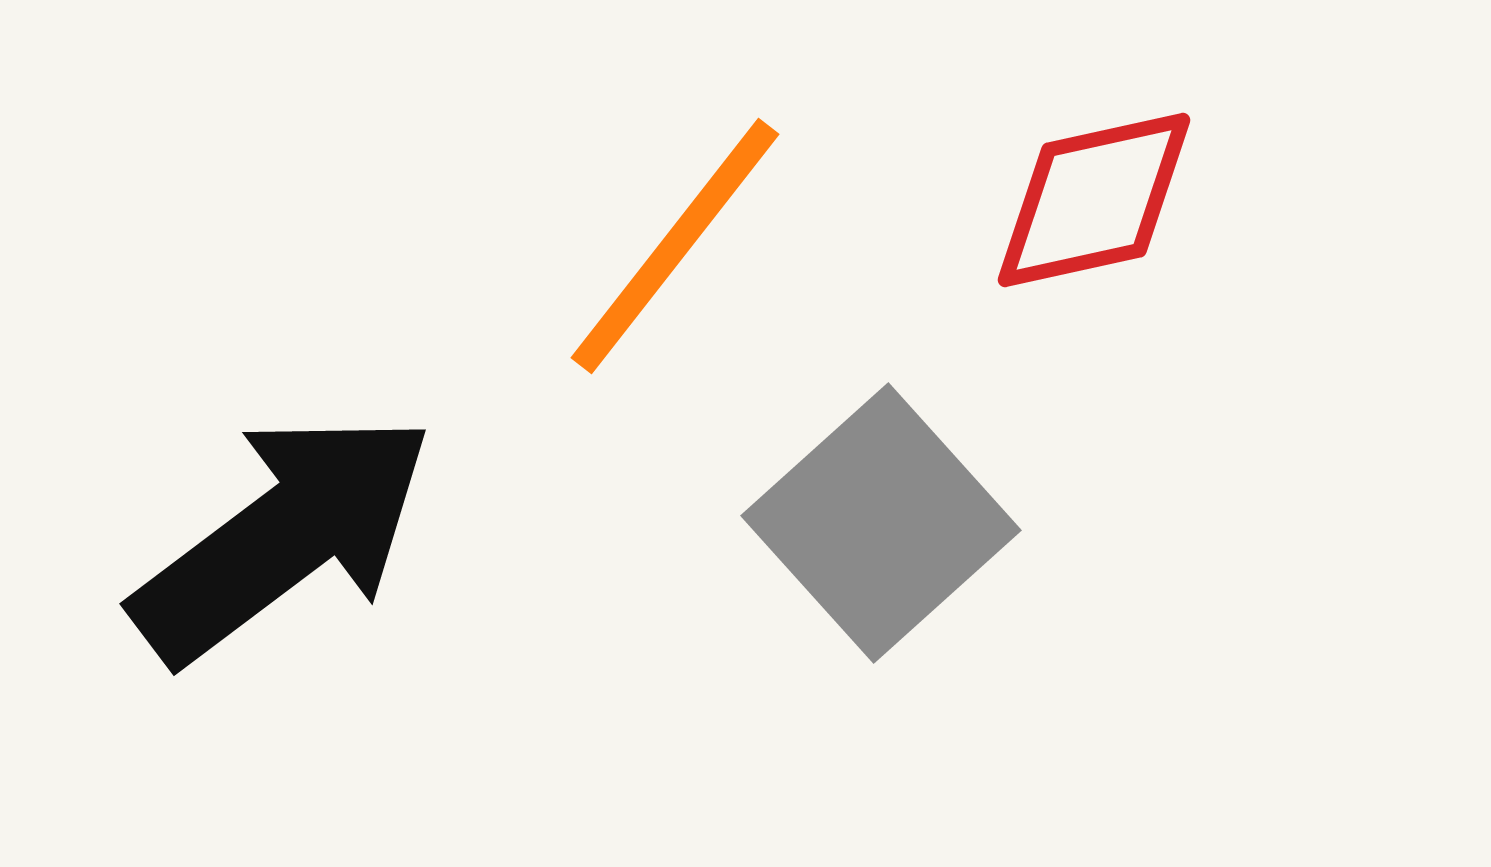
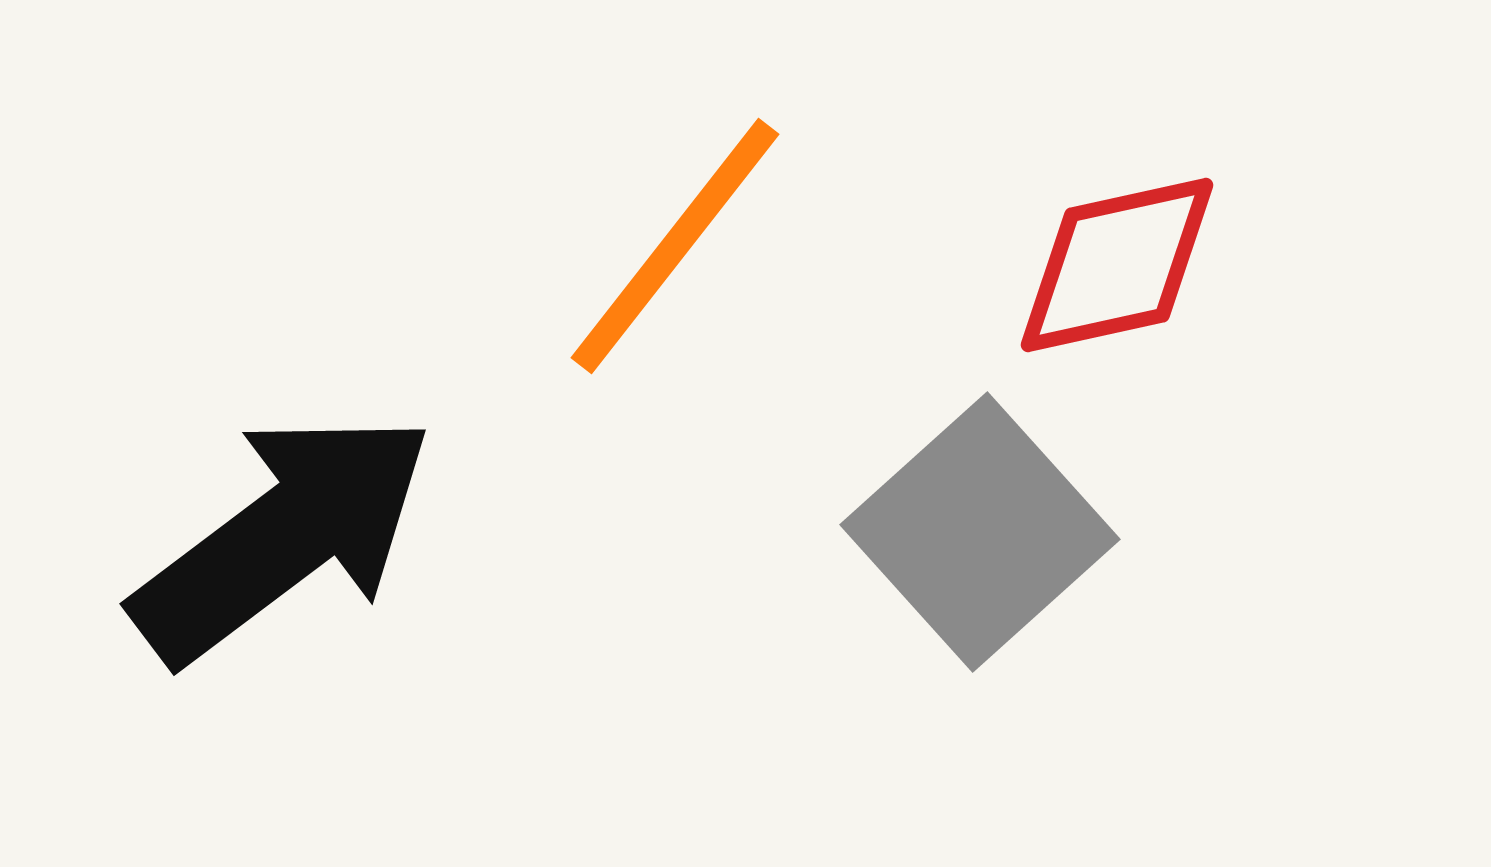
red diamond: moved 23 px right, 65 px down
gray square: moved 99 px right, 9 px down
